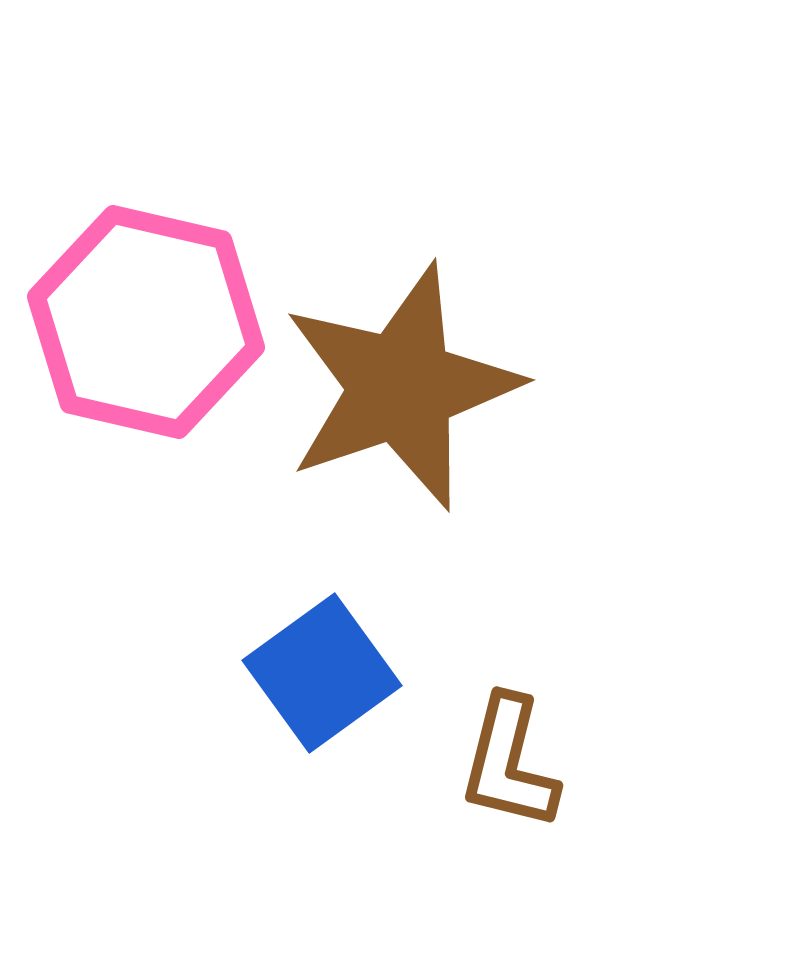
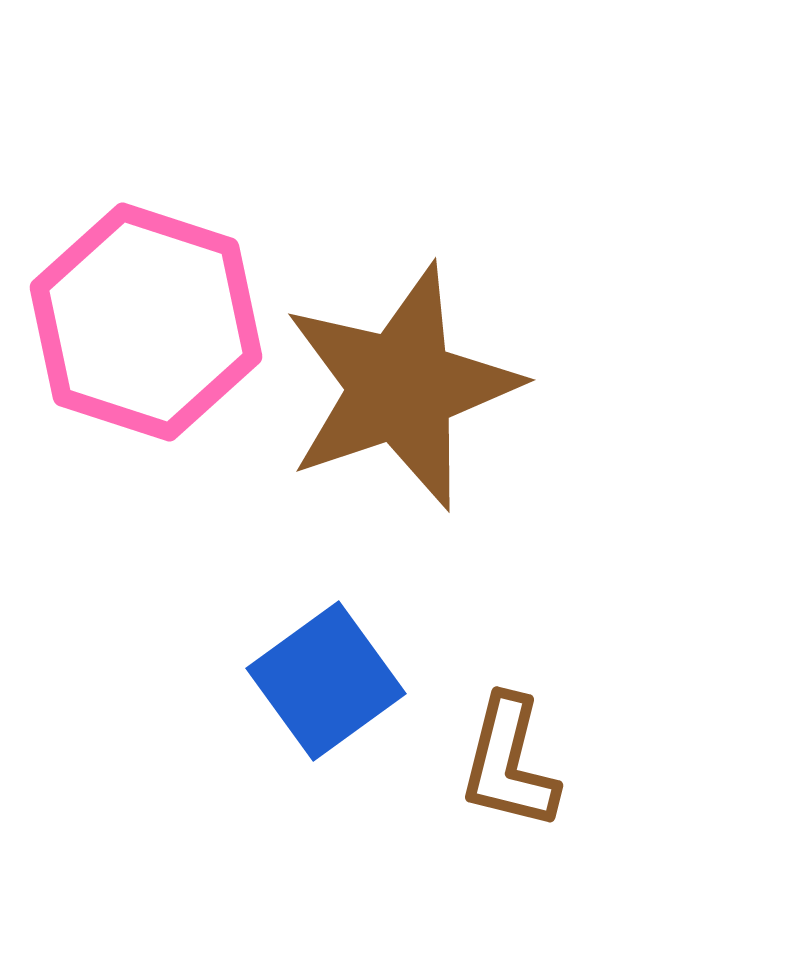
pink hexagon: rotated 5 degrees clockwise
blue square: moved 4 px right, 8 px down
